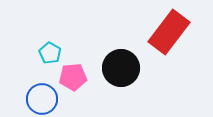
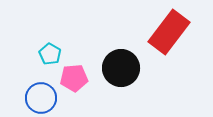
cyan pentagon: moved 1 px down
pink pentagon: moved 1 px right, 1 px down
blue circle: moved 1 px left, 1 px up
